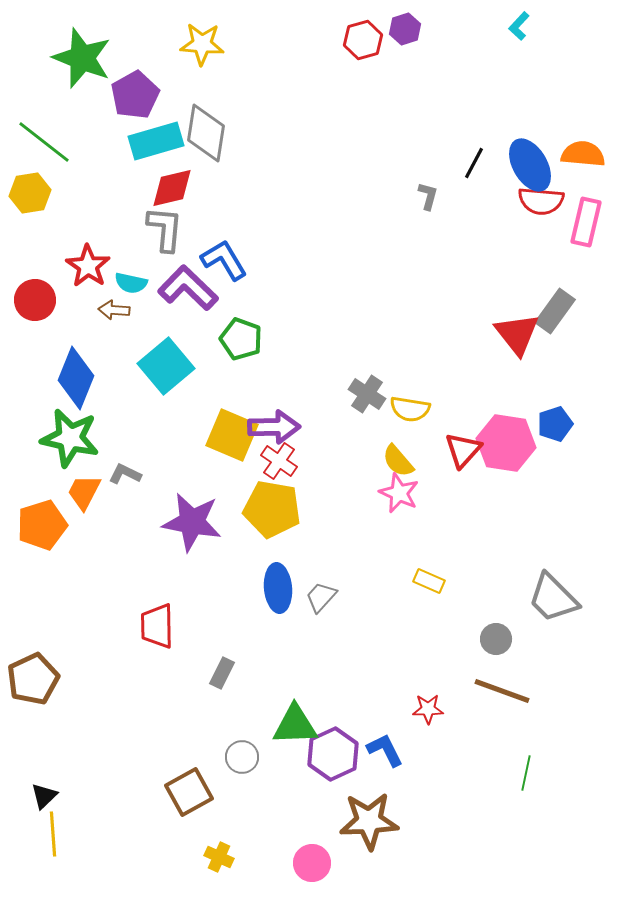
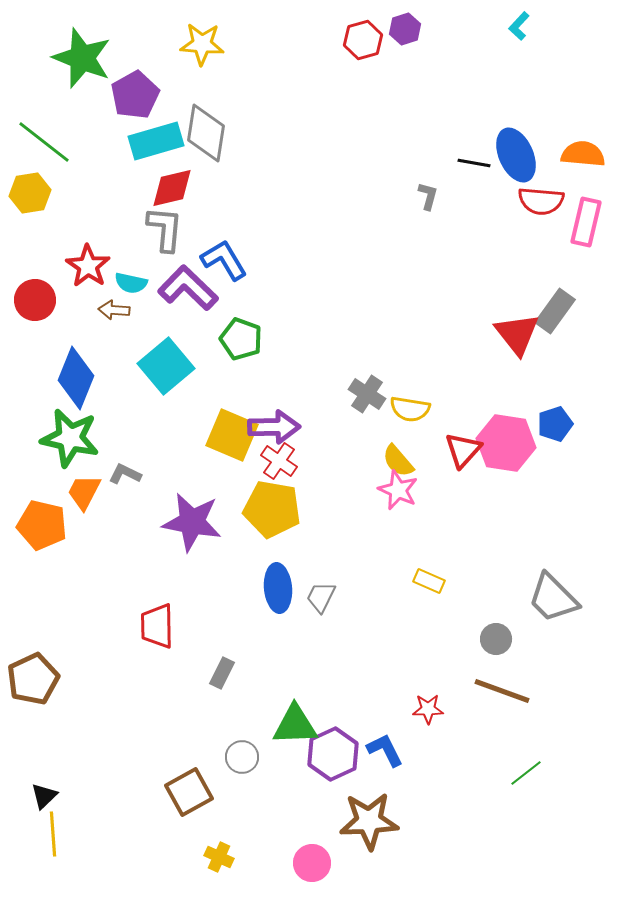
black line at (474, 163): rotated 72 degrees clockwise
blue ellipse at (530, 165): moved 14 px left, 10 px up; rotated 6 degrees clockwise
pink star at (399, 493): moved 1 px left, 3 px up
orange pentagon at (42, 525): rotated 30 degrees clockwise
gray trapezoid at (321, 597): rotated 16 degrees counterclockwise
green line at (526, 773): rotated 40 degrees clockwise
